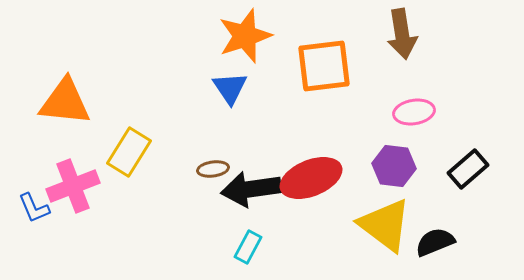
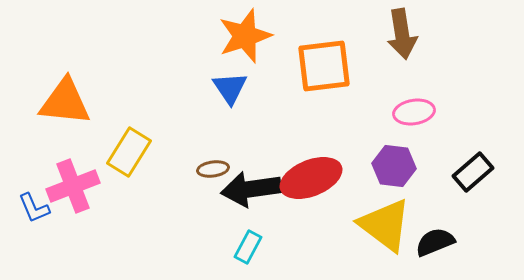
black rectangle: moved 5 px right, 3 px down
